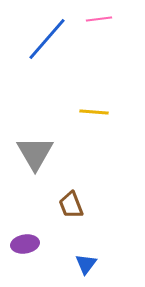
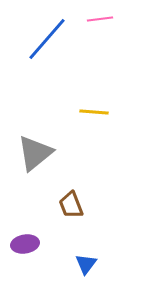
pink line: moved 1 px right
gray triangle: rotated 21 degrees clockwise
